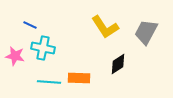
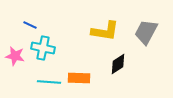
yellow L-shape: moved 4 px down; rotated 48 degrees counterclockwise
